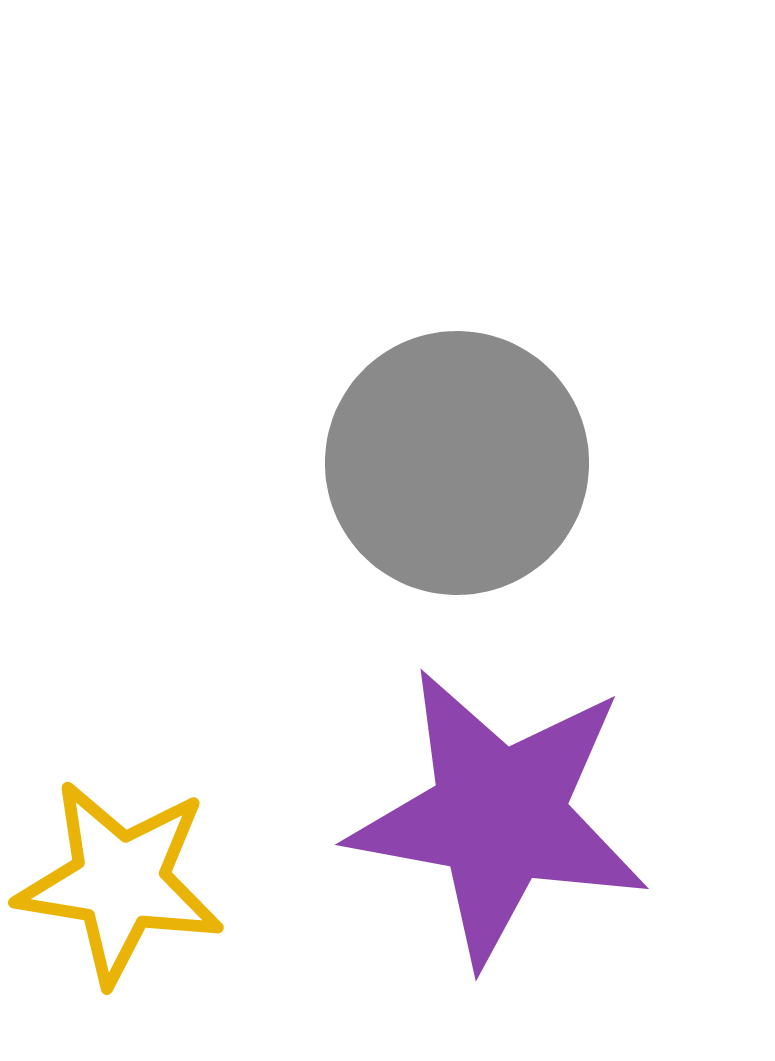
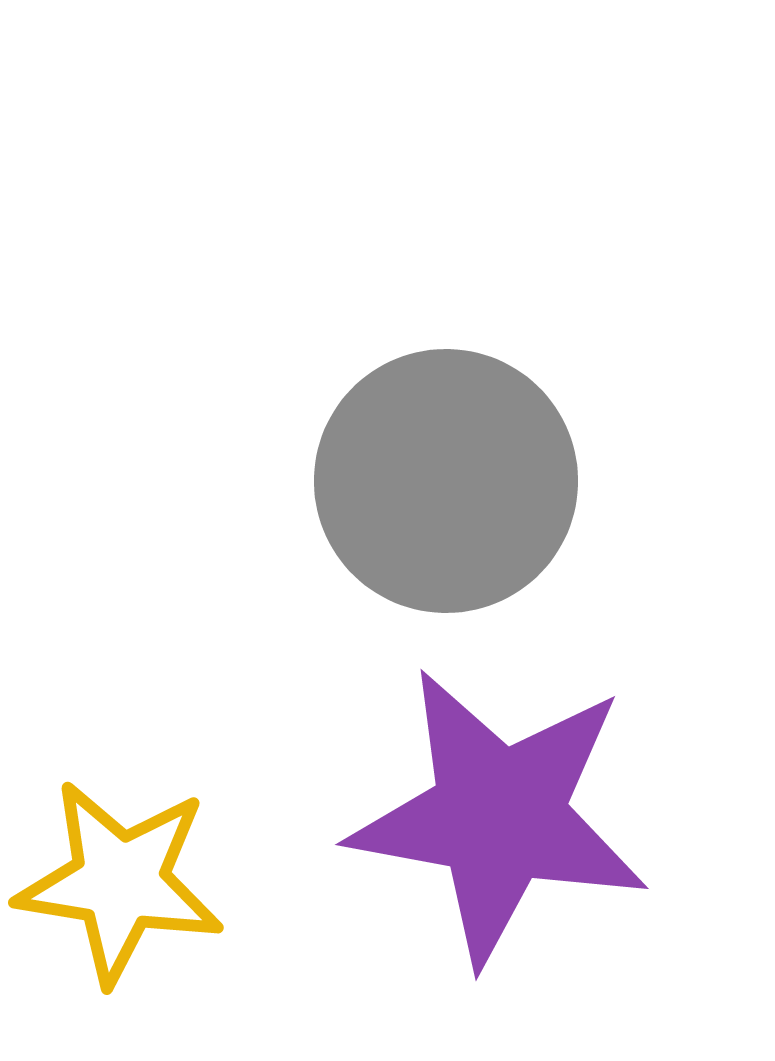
gray circle: moved 11 px left, 18 px down
